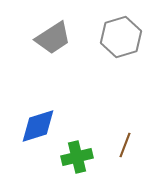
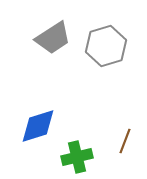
gray hexagon: moved 15 px left, 9 px down
brown line: moved 4 px up
